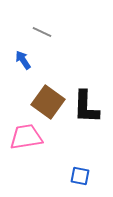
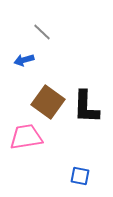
gray line: rotated 18 degrees clockwise
blue arrow: moved 1 px right; rotated 72 degrees counterclockwise
